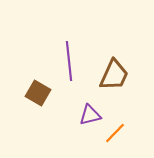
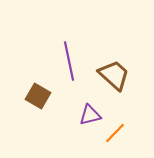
purple line: rotated 6 degrees counterclockwise
brown trapezoid: rotated 72 degrees counterclockwise
brown square: moved 3 px down
